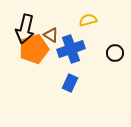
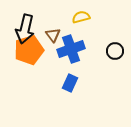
yellow semicircle: moved 7 px left, 3 px up
brown triangle: moved 2 px right; rotated 21 degrees clockwise
orange pentagon: moved 5 px left, 1 px down
black circle: moved 2 px up
